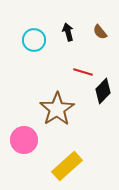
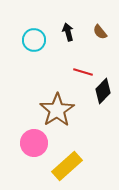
brown star: moved 1 px down
pink circle: moved 10 px right, 3 px down
